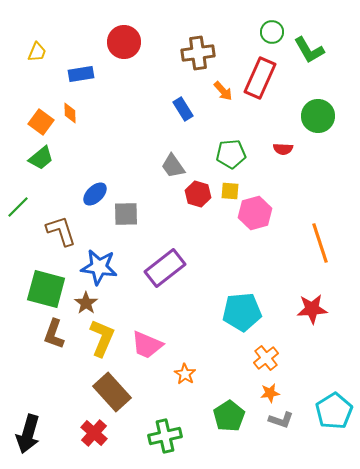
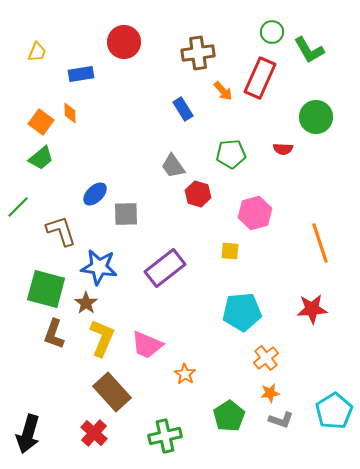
green circle at (318, 116): moved 2 px left, 1 px down
yellow square at (230, 191): moved 60 px down
